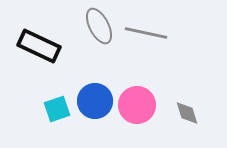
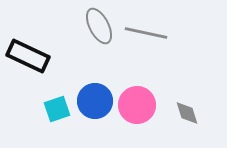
black rectangle: moved 11 px left, 10 px down
